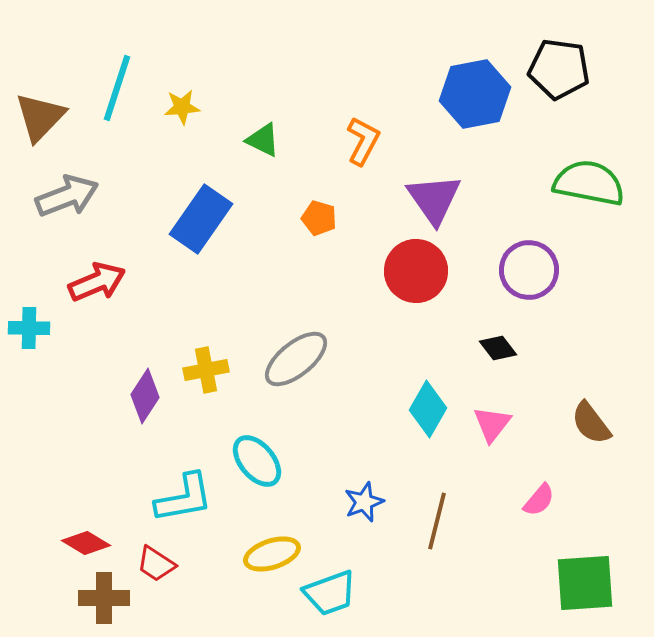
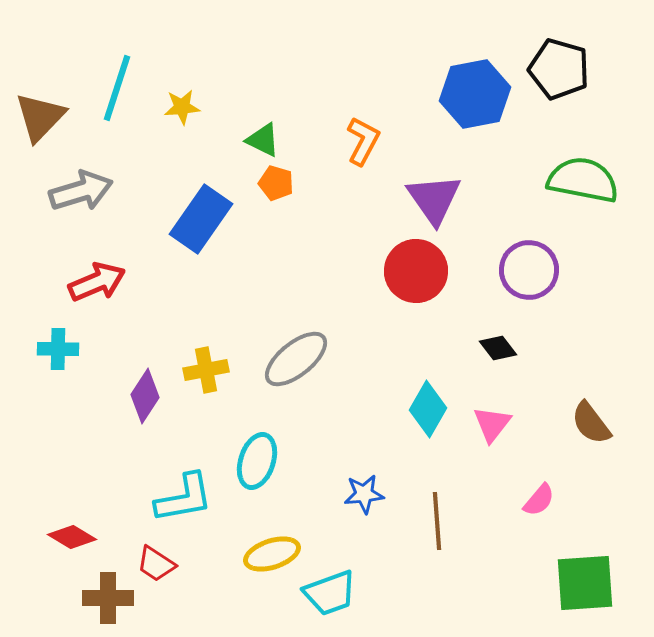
black pentagon: rotated 8 degrees clockwise
green semicircle: moved 6 px left, 3 px up
gray arrow: moved 14 px right, 5 px up; rotated 4 degrees clockwise
orange pentagon: moved 43 px left, 35 px up
cyan cross: moved 29 px right, 21 px down
cyan ellipse: rotated 58 degrees clockwise
blue star: moved 8 px up; rotated 15 degrees clockwise
brown line: rotated 18 degrees counterclockwise
red diamond: moved 14 px left, 6 px up
brown cross: moved 4 px right
